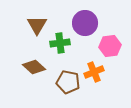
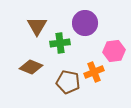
brown triangle: moved 1 px down
pink hexagon: moved 4 px right, 5 px down
brown diamond: moved 3 px left; rotated 20 degrees counterclockwise
